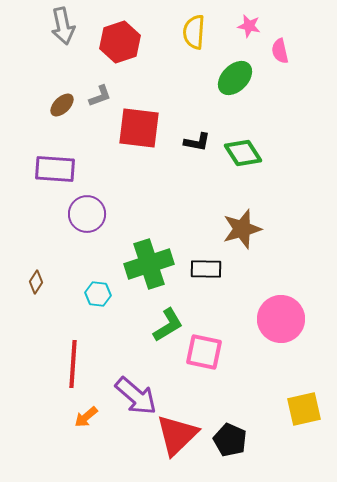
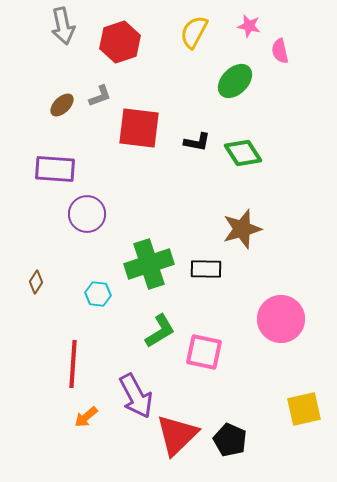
yellow semicircle: rotated 24 degrees clockwise
green ellipse: moved 3 px down
green L-shape: moved 8 px left, 6 px down
purple arrow: rotated 21 degrees clockwise
